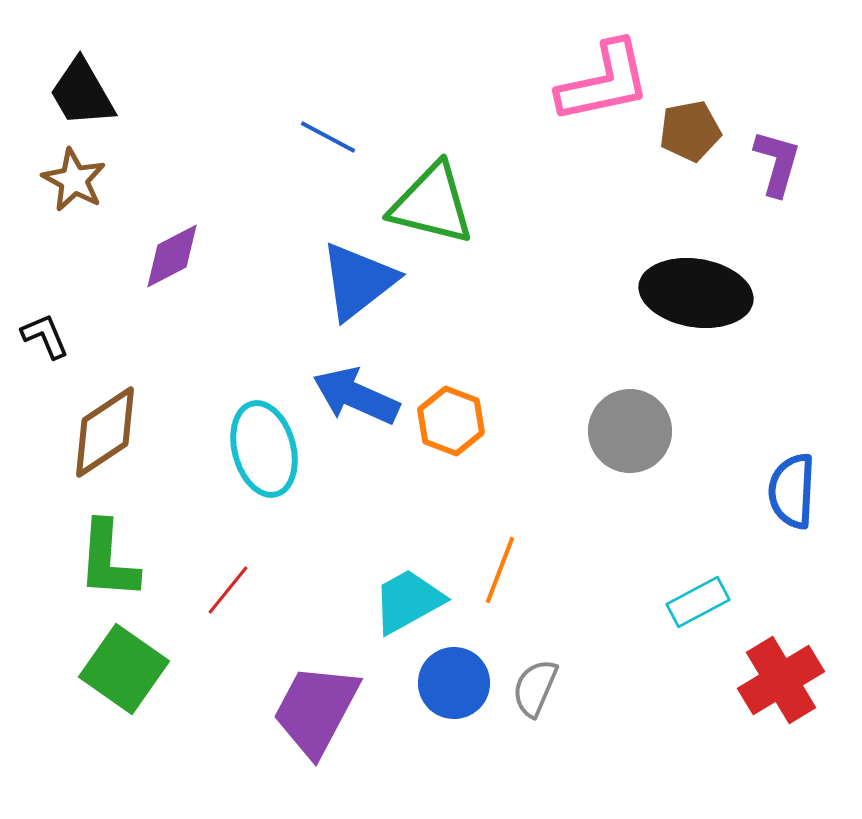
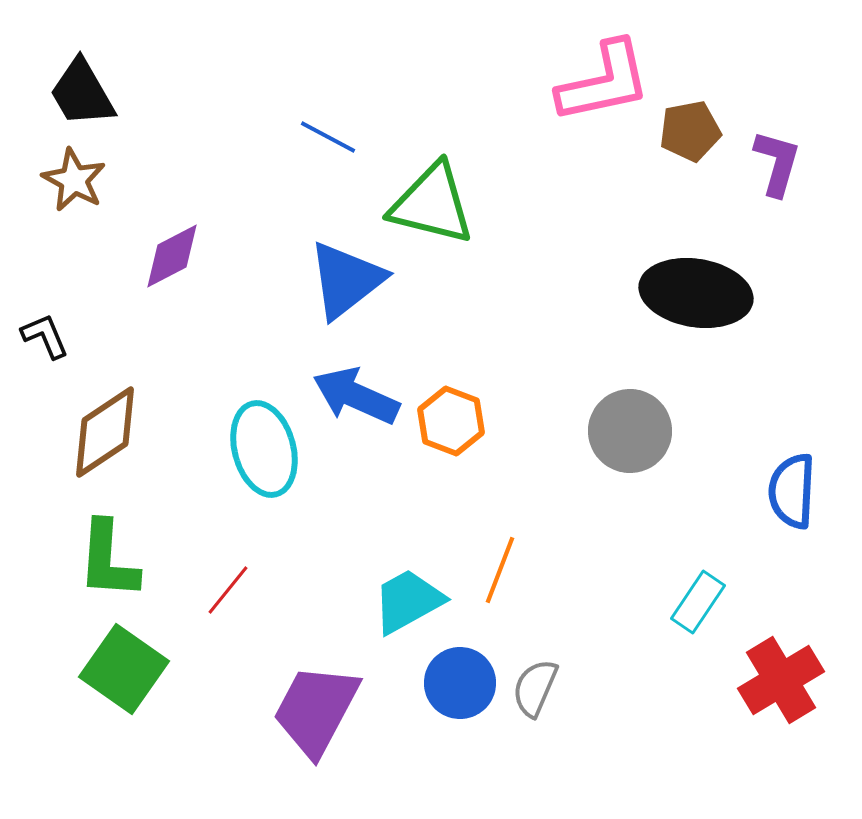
blue triangle: moved 12 px left, 1 px up
cyan rectangle: rotated 28 degrees counterclockwise
blue circle: moved 6 px right
